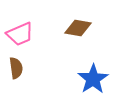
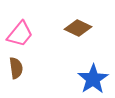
brown diamond: rotated 16 degrees clockwise
pink trapezoid: rotated 28 degrees counterclockwise
